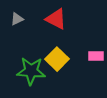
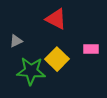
gray triangle: moved 1 px left, 22 px down
pink rectangle: moved 5 px left, 7 px up
